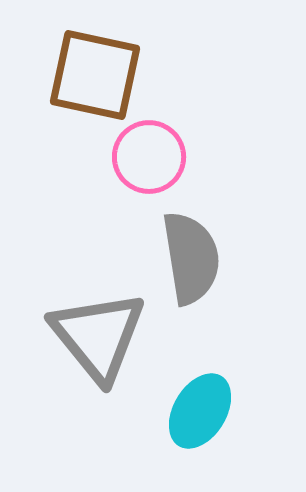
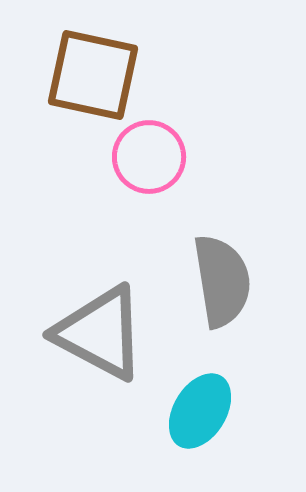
brown square: moved 2 px left
gray semicircle: moved 31 px right, 23 px down
gray triangle: moved 2 px right, 3 px up; rotated 23 degrees counterclockwise
